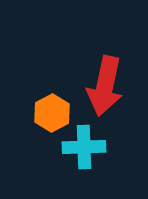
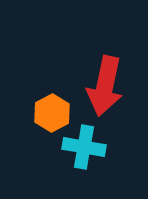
cyan cross: rotated 12 degrees clockwise
